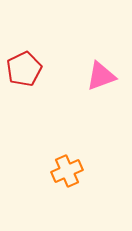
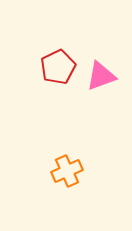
red pentagon: moved 34 px right, 2 px up
